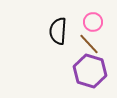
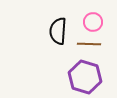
brown line: rotated 45 degrees counterclockwise
purple hexagon: moved 5 px left, 6 px down
